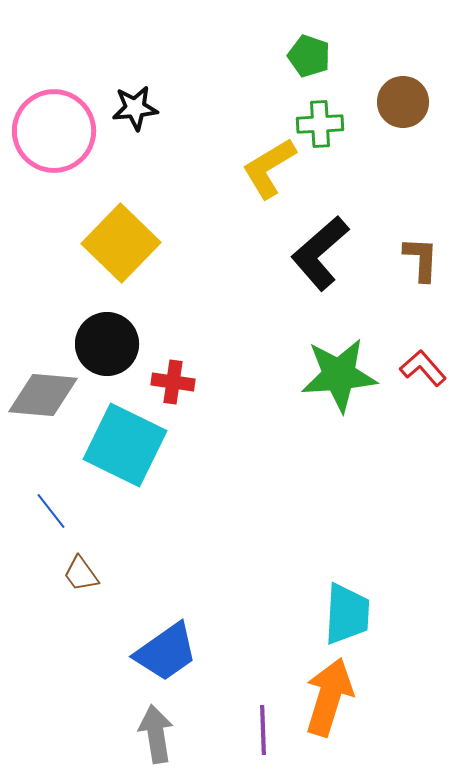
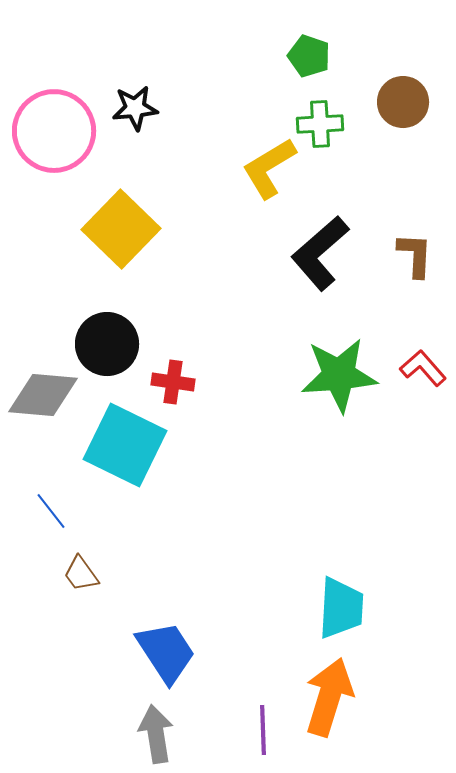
yellow square: moved 14 px up
brown L-shape: moved 6 px left, 4 px up
cyan trapezoid: moved 6 px left, 6 px up
blue trapezoid: rotated 88 degrees counterclockwise
